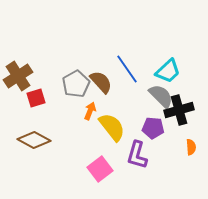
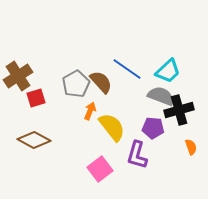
blue line: rotated 20 degrees counterclockwise
gray semicircle: rotated 24 degrees counterclockwise
orange semicircle: rotated 14 degrees counterclockwise
